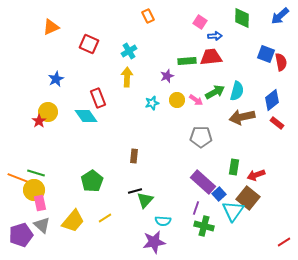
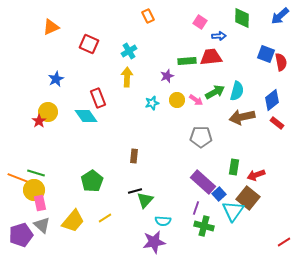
blue arrow at (215, 36): moved 4 px right
